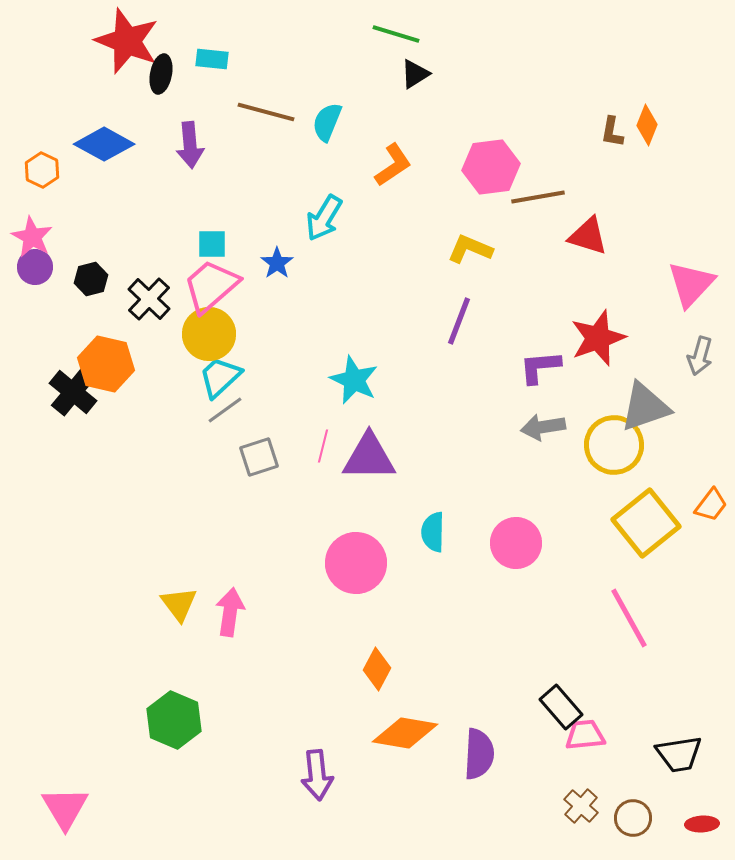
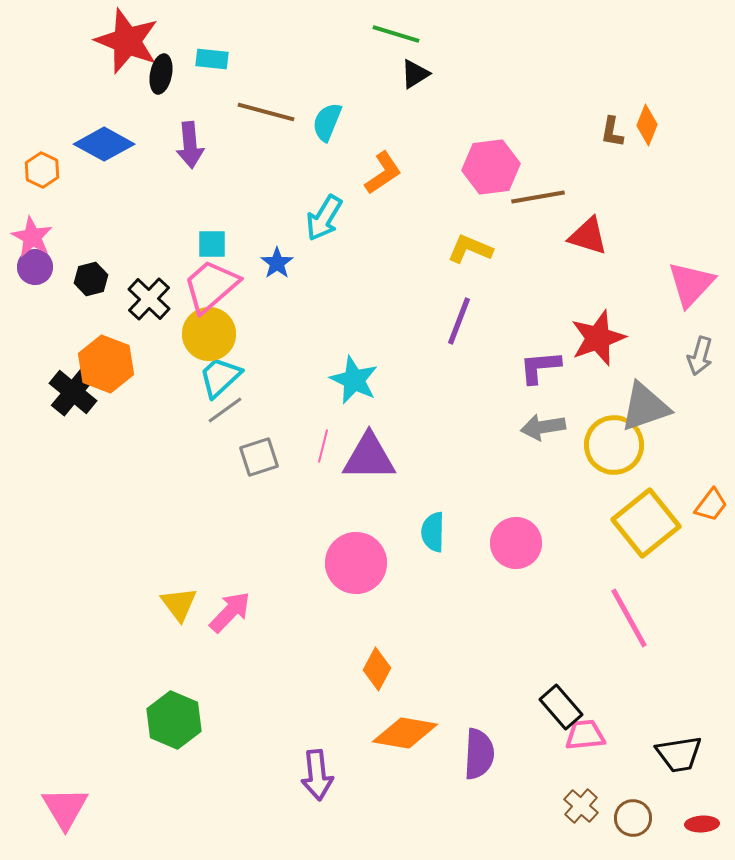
orange L-shape at (393, 165): moved 10 px left, 8 px down
orange hexagon at (106, 364): rotated 8 degrees clockwise
pink arrow at (230, 612): rotated 36 degrees clockwise
